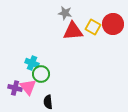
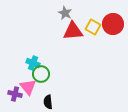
gray star: rotated 16 degrees clockwise
cyan cross: moved 1 px right
purple cross: moved 6 px down
